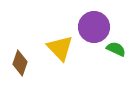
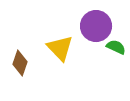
purple circle: moved 2 px right, 1 px up
green semicircle: moved 2 px up
